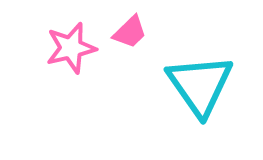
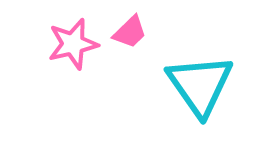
pink star: moved 2 px right, 4 px up
